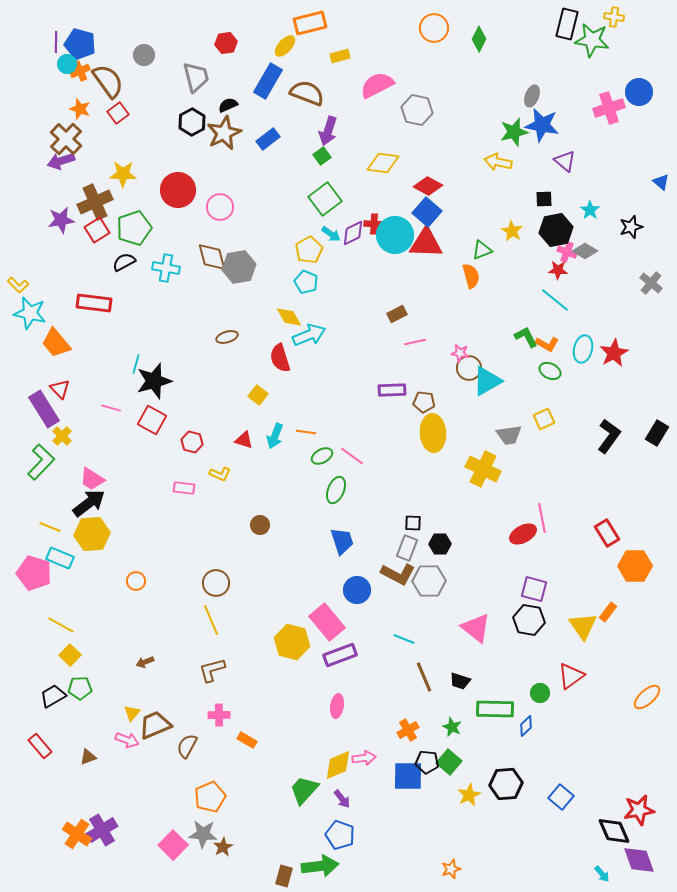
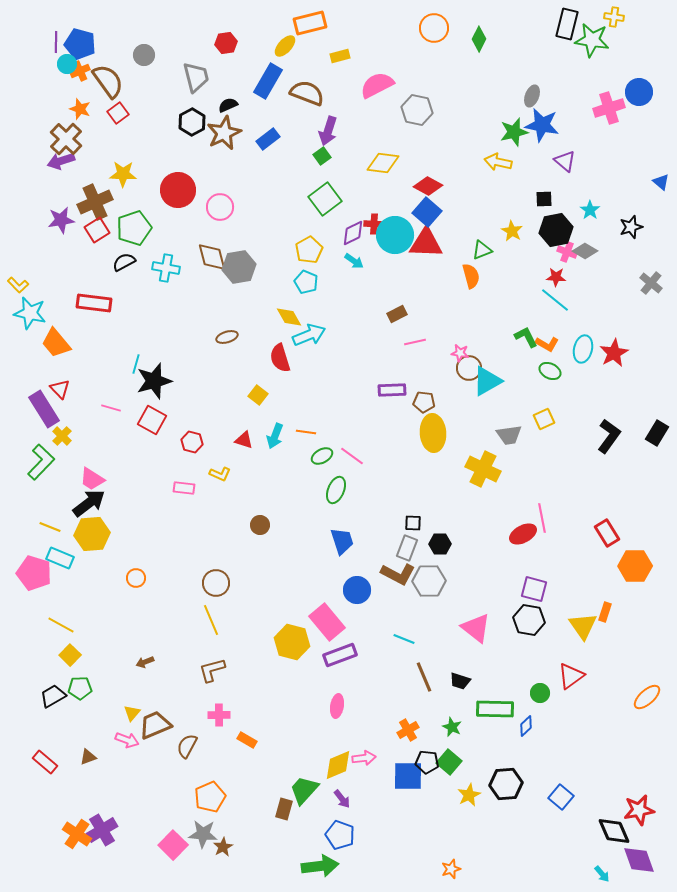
cyan arrow at (331, 234): moved 23 px right, 27 px down
red star at (558, 270): moved 2 px left, 7 px down
orange circle at (136, 581): moved 3 px up
orange rectangle at (608, 612): moved 3 px left; rotated 18 degrees counterclockwise
red rectangle at (40, 746): moved 5 px right, 16 px down; rotated 10 degrees counterclockwise
brown rectangle at (284, 876): moved 67 px up
